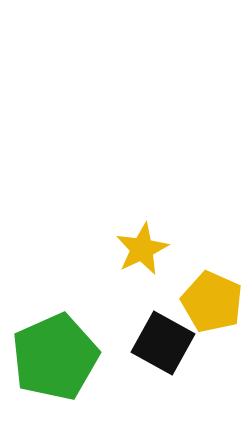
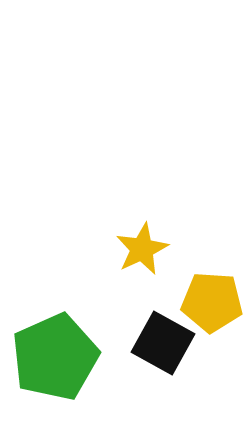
yellow pentagon: rotated 20 degrees counterclockwise
